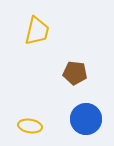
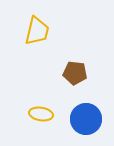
yellow ellipse: moved 11 px right, 12 px up
